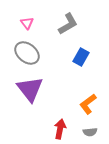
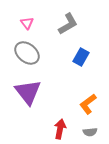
purple triangle: moved 2 px left, 3 px down
